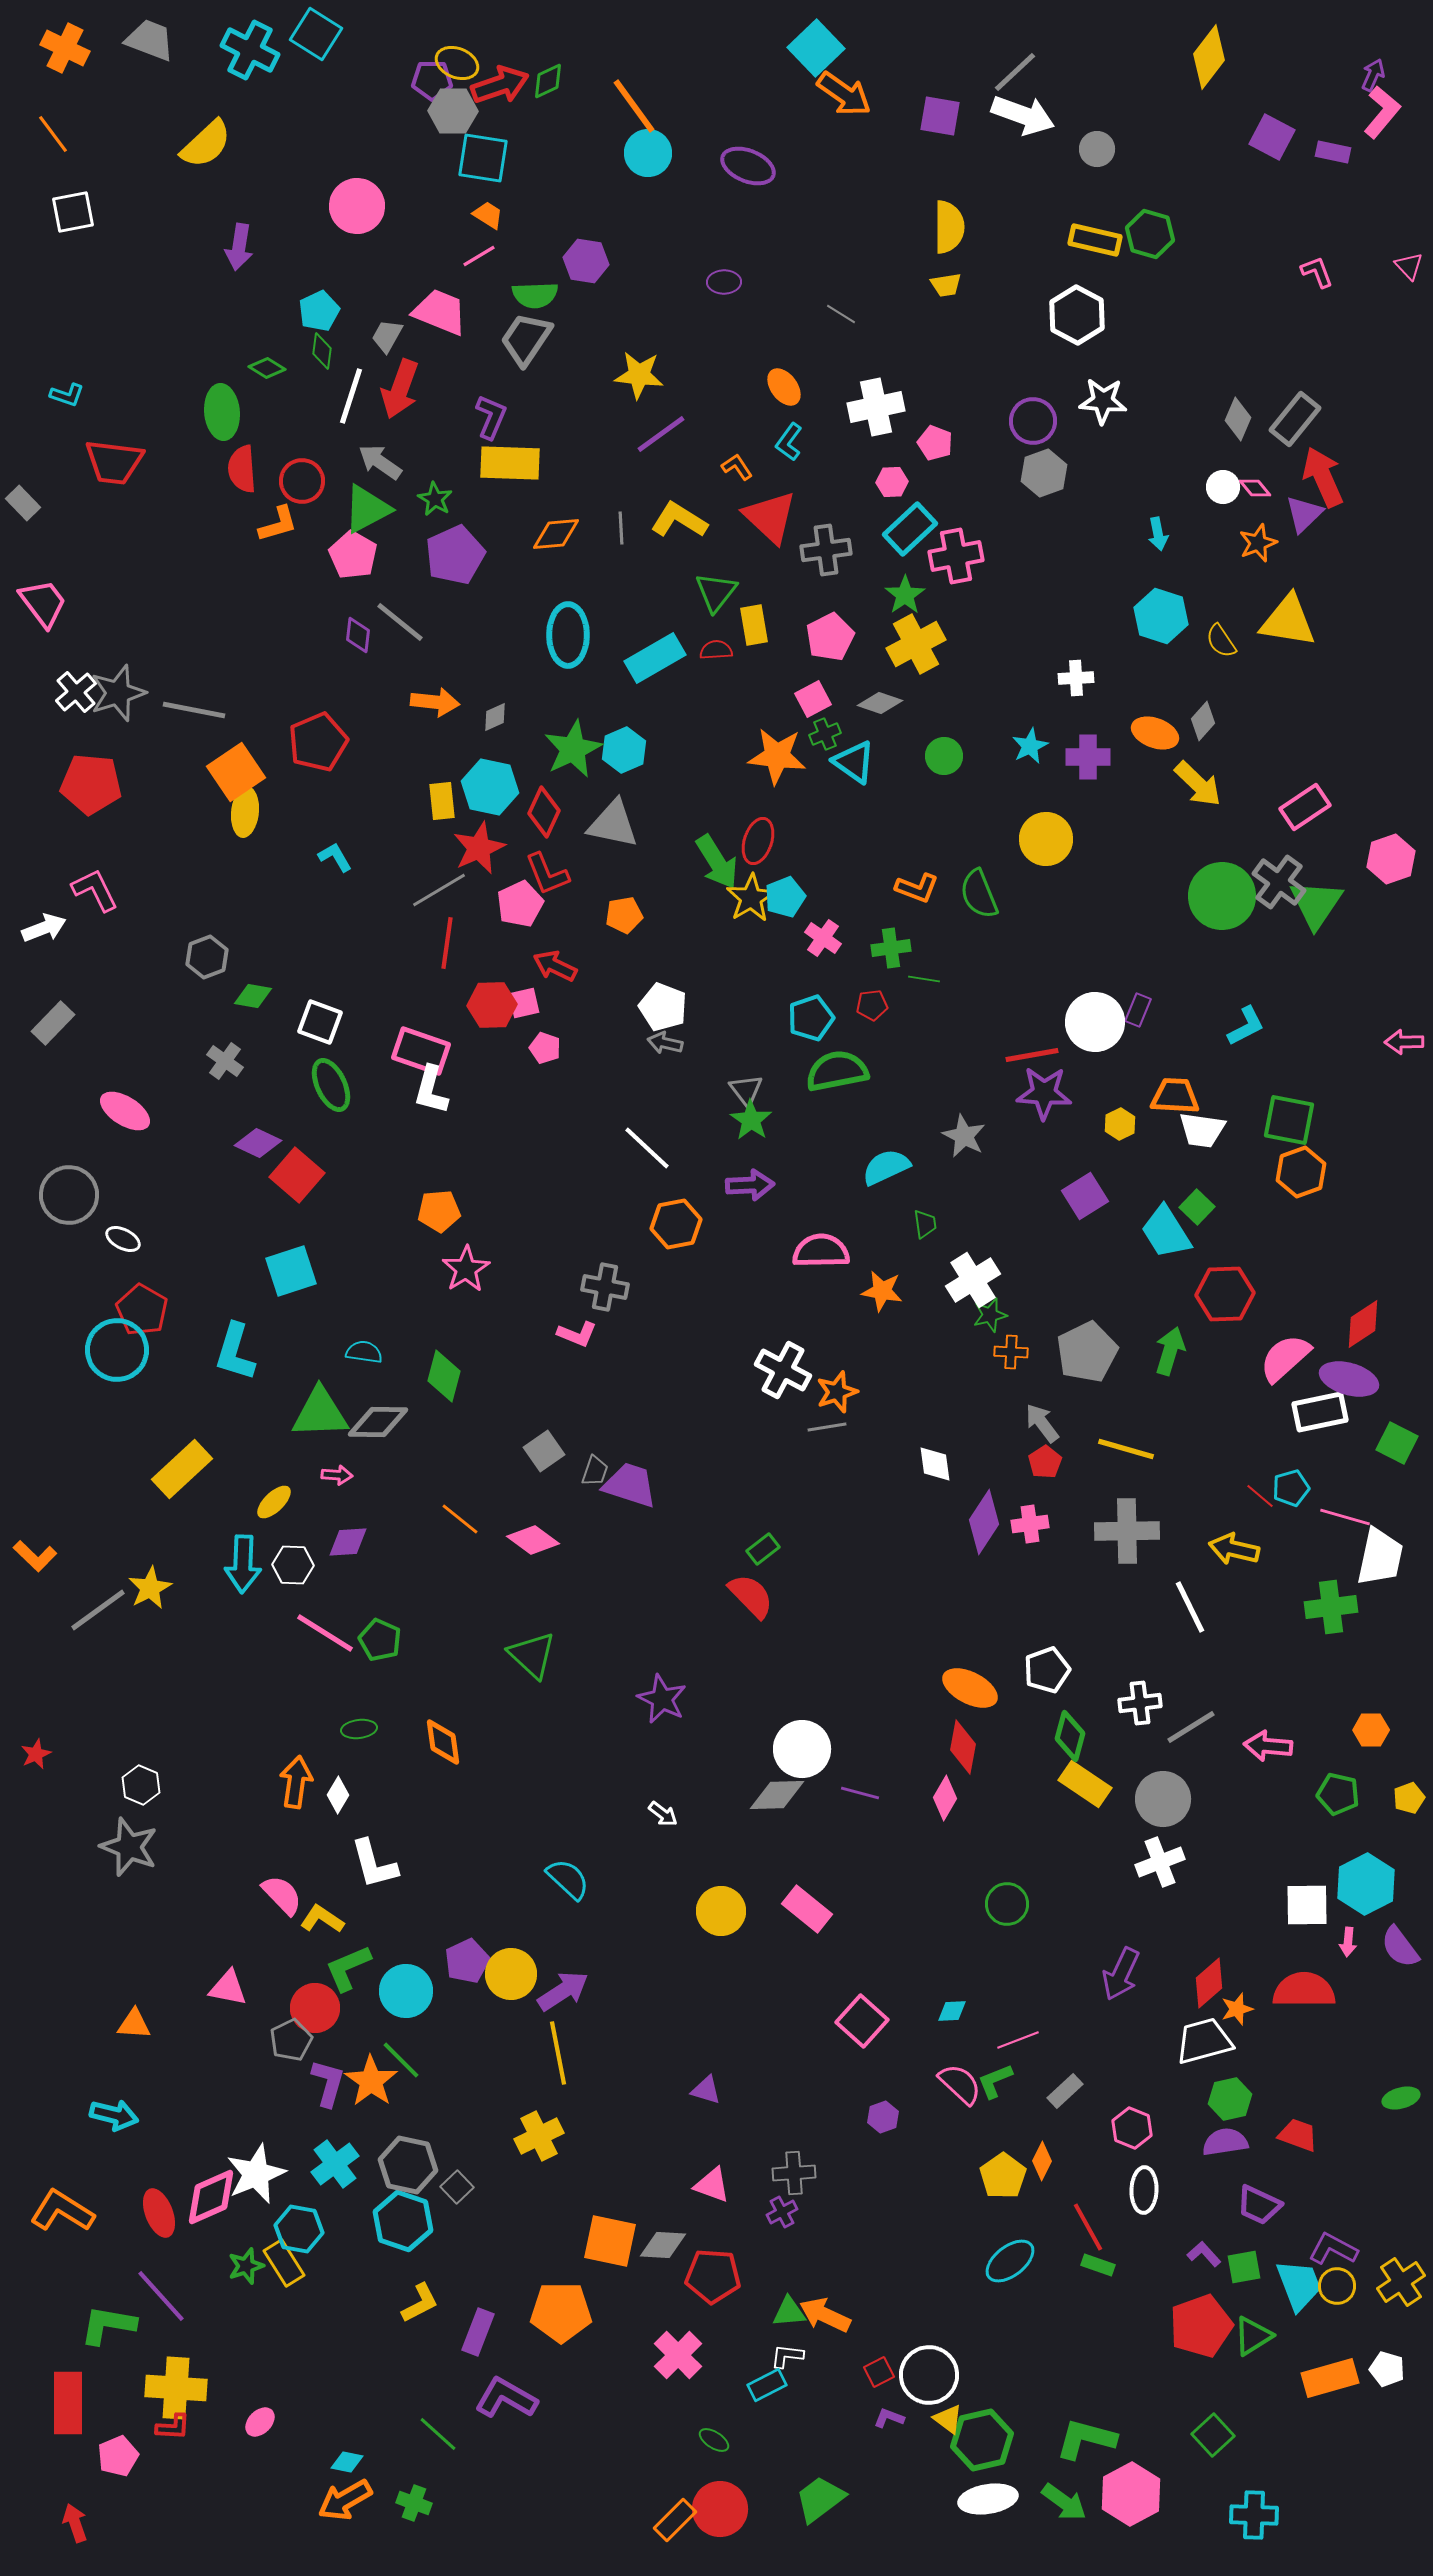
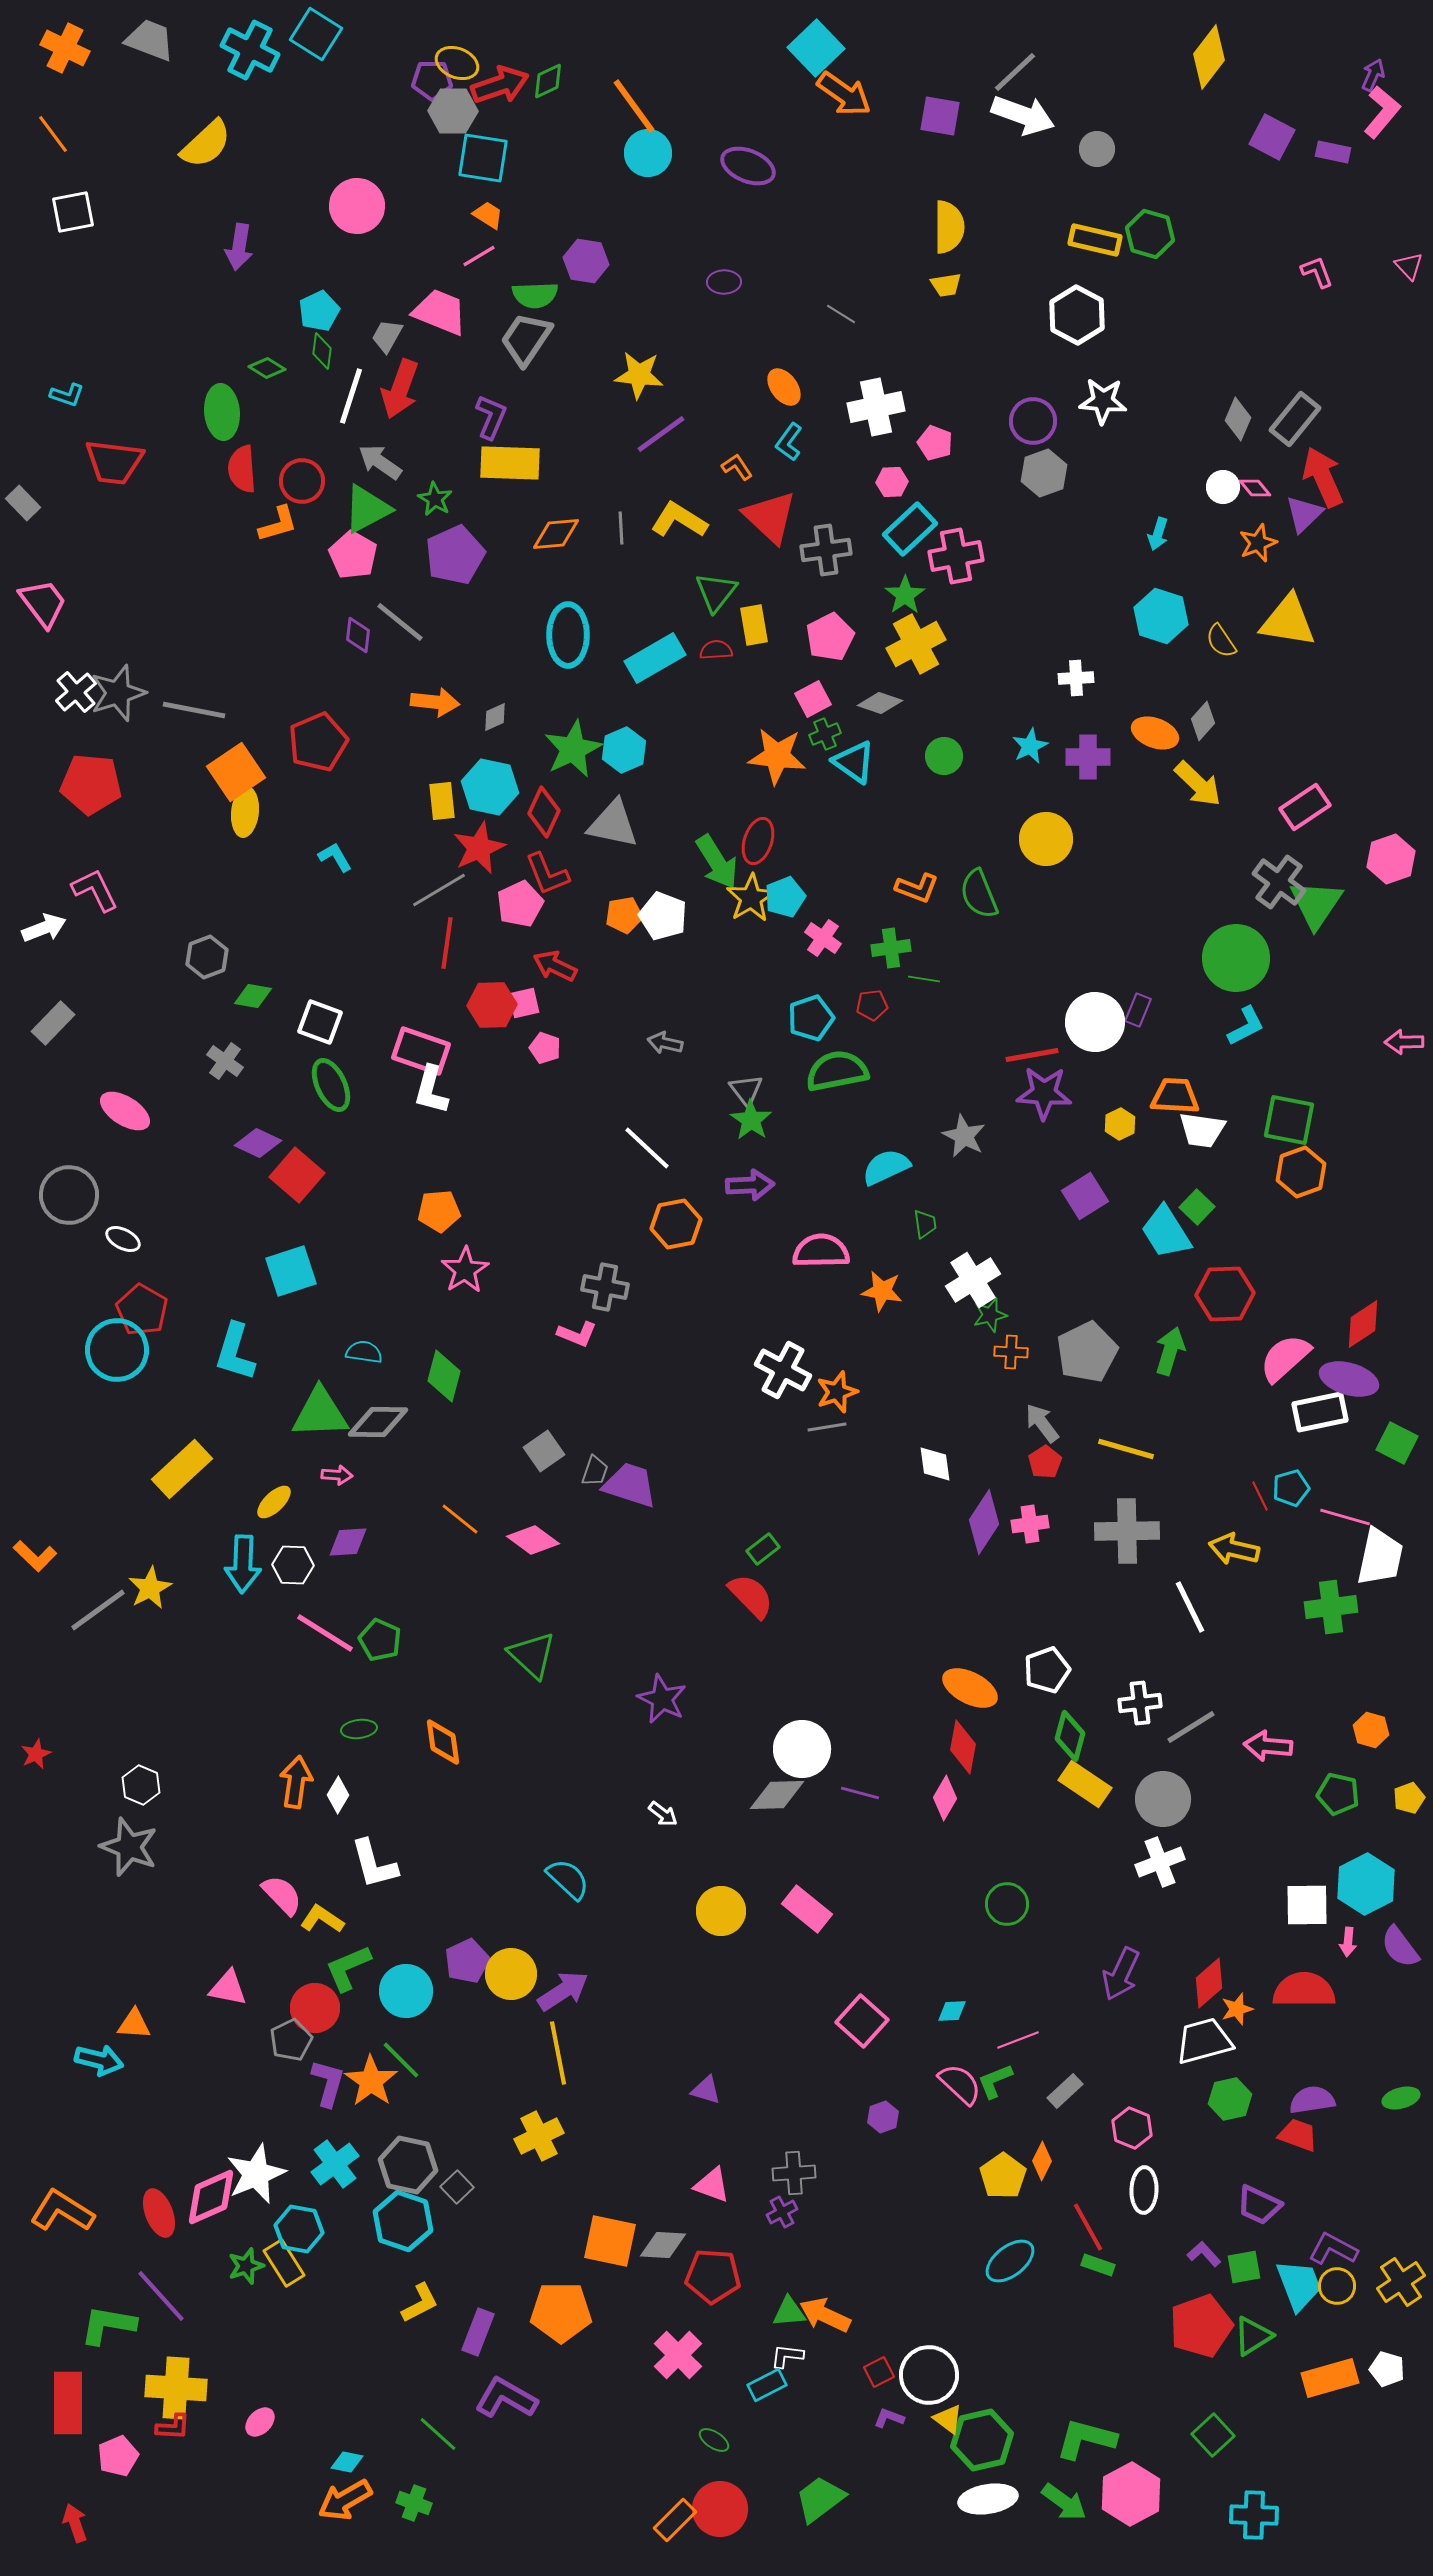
cyan arrow at (1158, 534): rotated 28 degrees clockwise
green circle at (1222, 896): moved 14 px right, 62 px down
white pentagon at (663, 1007): moved 91 px up
pink star at (466, 1269): moved 1 px left, 1 px down
red line at (1260, 1496): rotated 24 degrees clockwise
orange hexagon at (1371, 1730): rotated 16 degrees clockwise
cyan arrow at (114, 2115): moved 15 px left, 55 px up
purple semicircle at (1225, 2142): moved 87 px right, 42 px up
